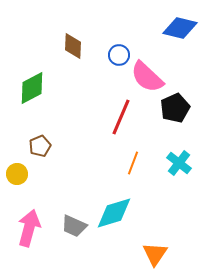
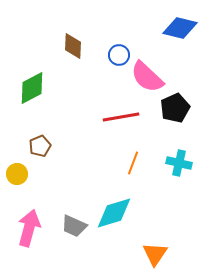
red line: rotated 57 degrees clockwise
cyan cross: rotated 25 degrees counterclockwise
